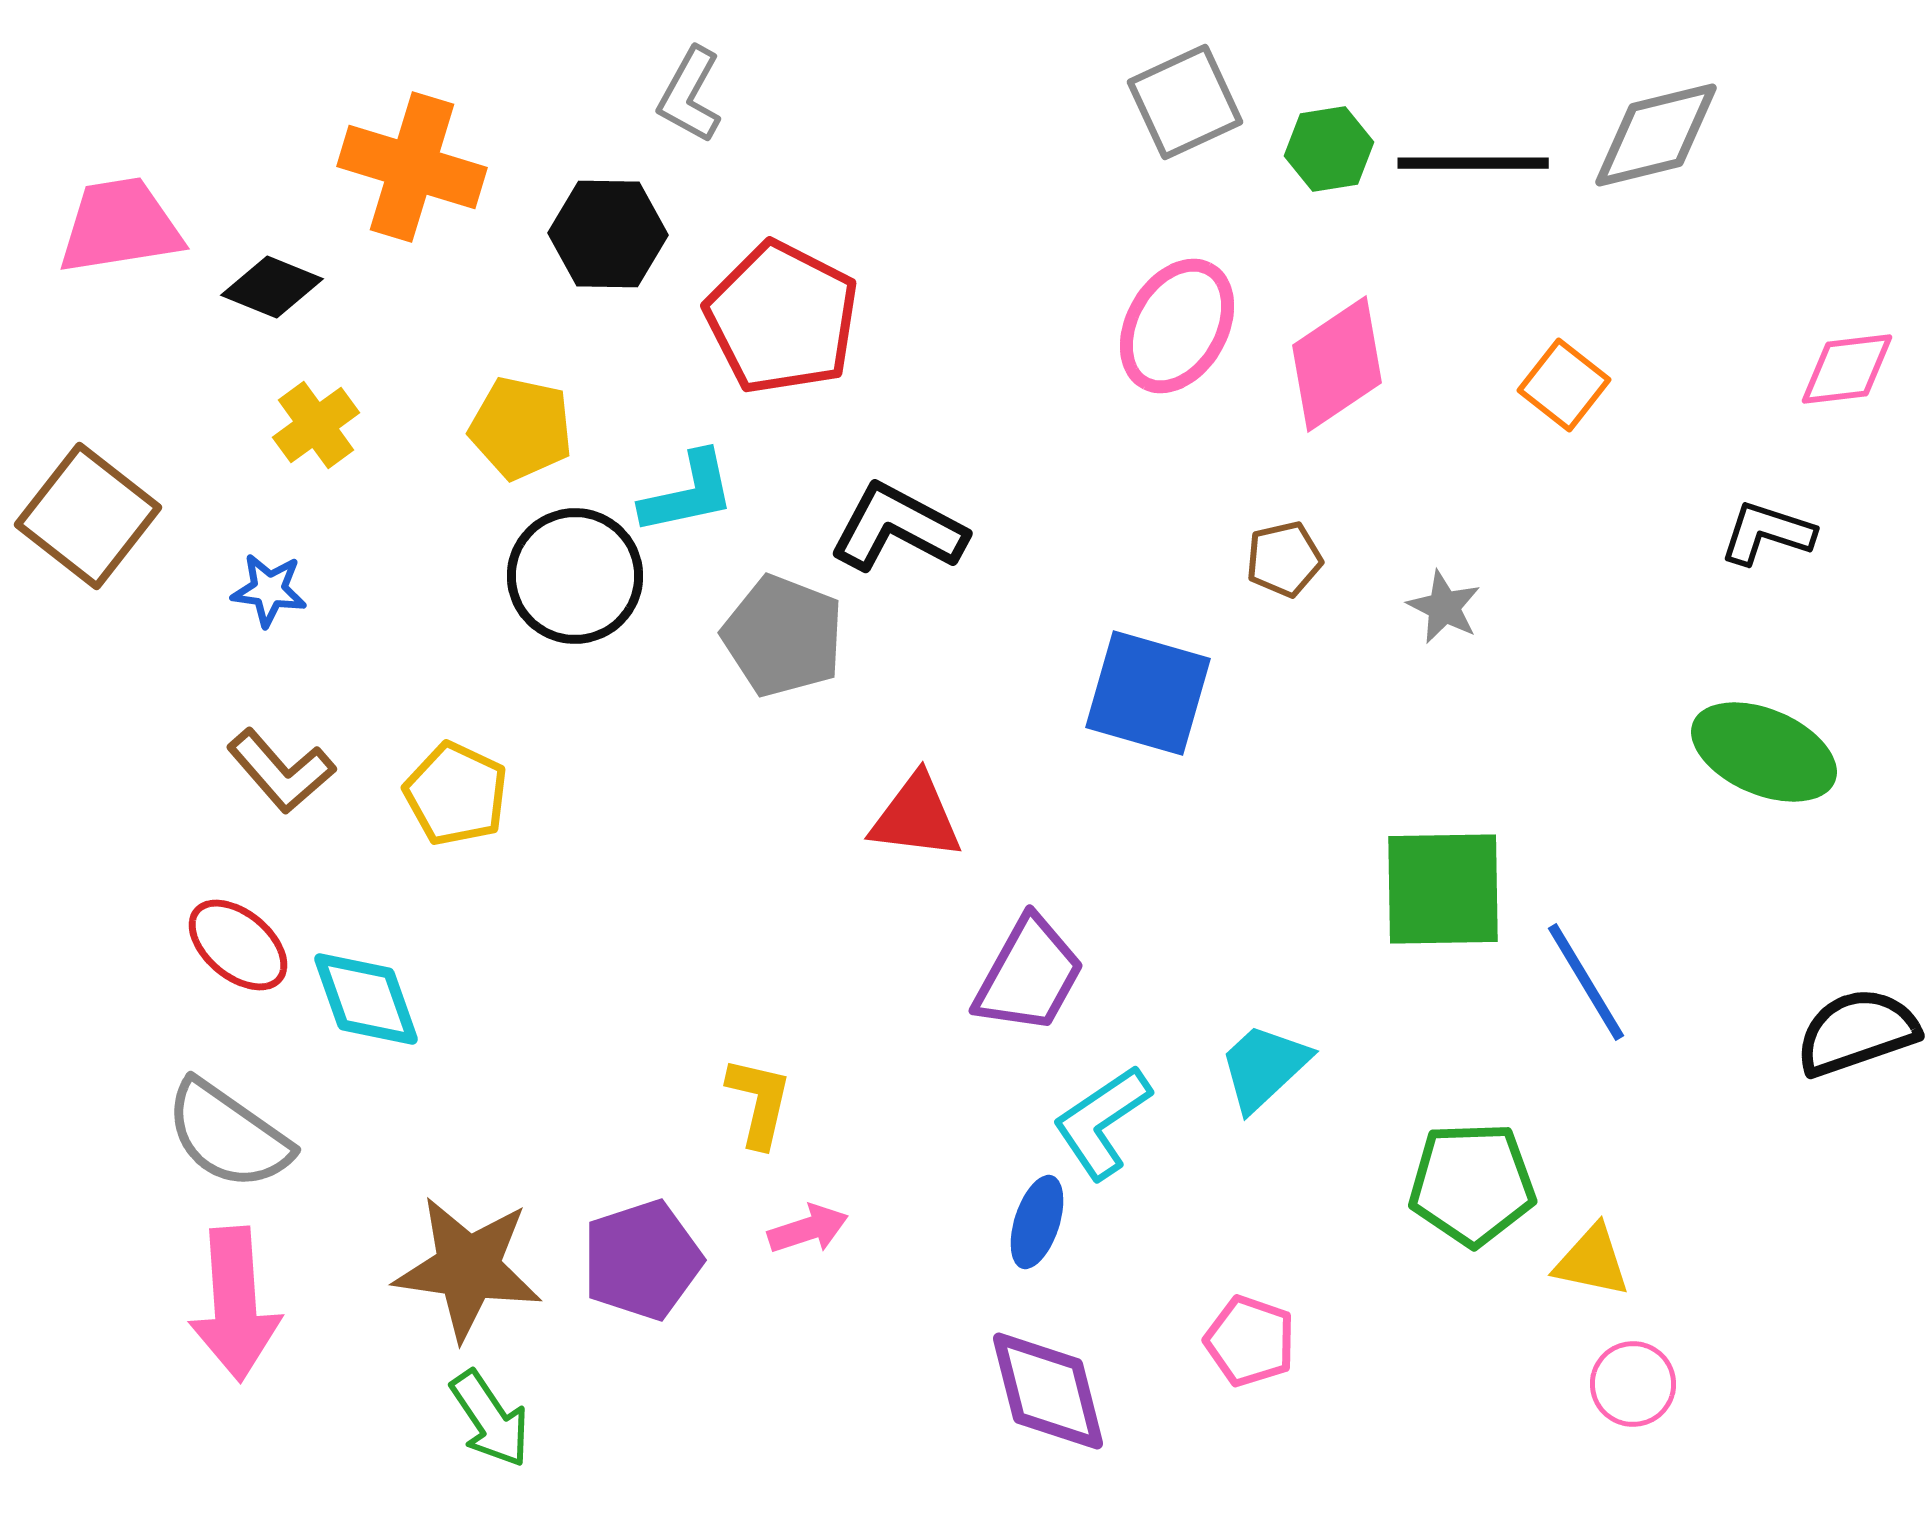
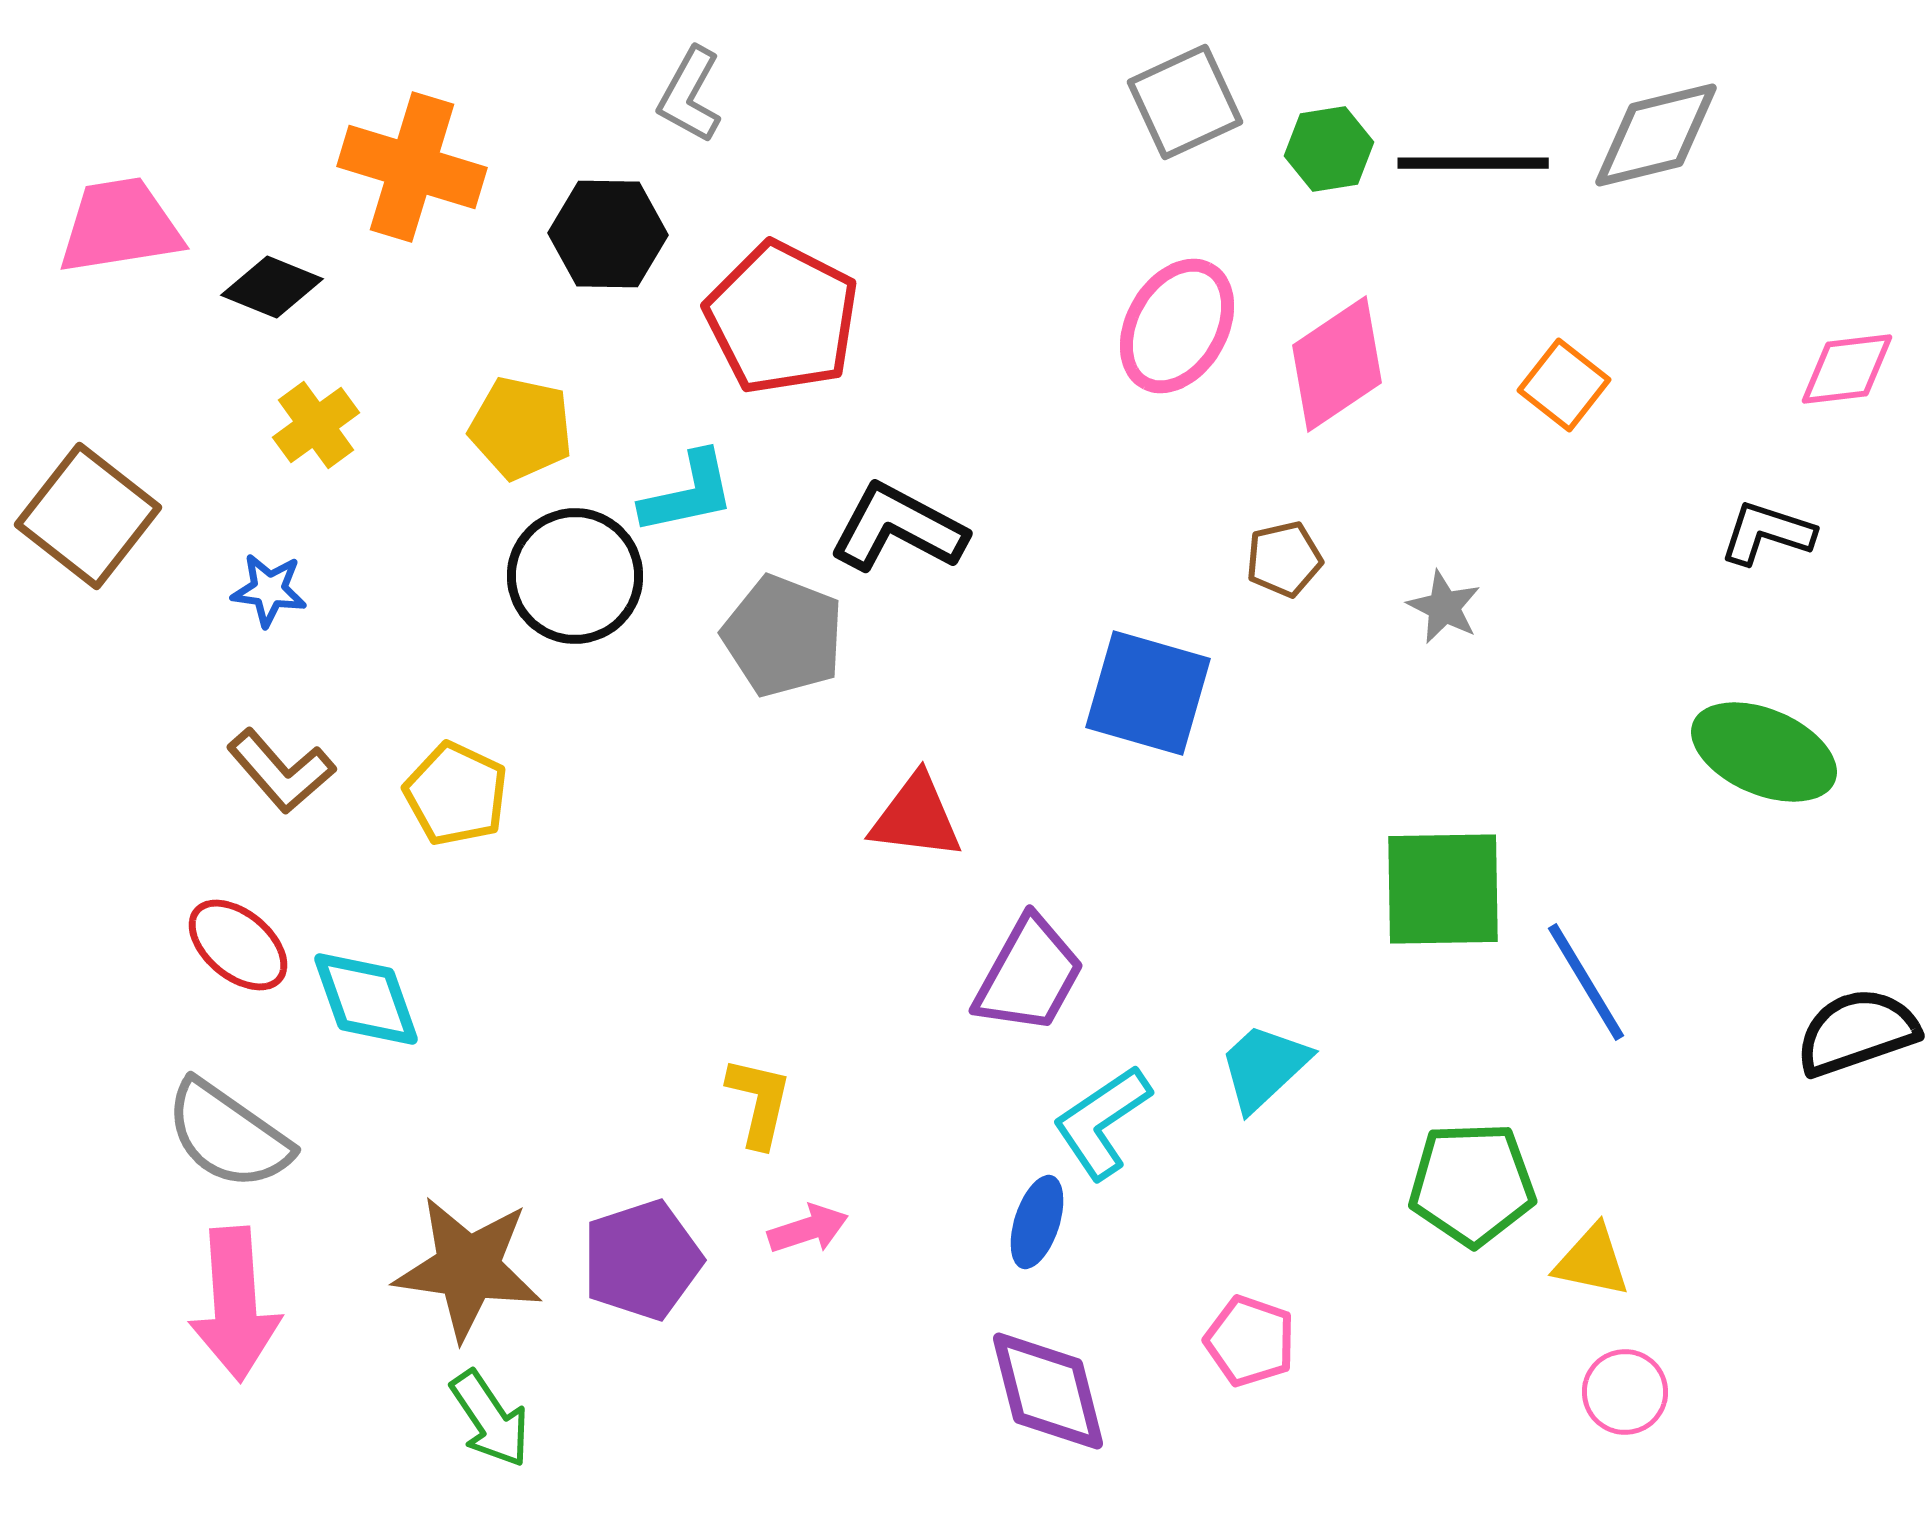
pink circle at (1633, 1384): moved 8 px left, 8 px down
